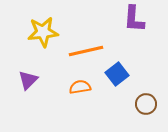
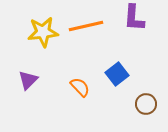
purple L-shape: moved 1 px up
orange line: moved 25 px up
orange semicircle: rotated 55 degrees clockwise
